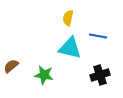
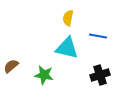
cyan triangle: moved 3 px left
